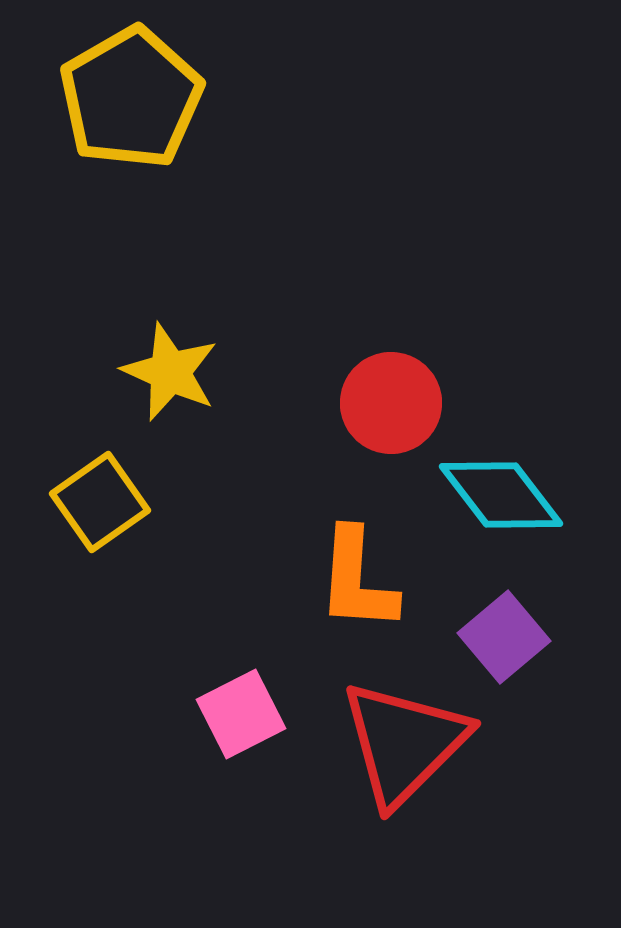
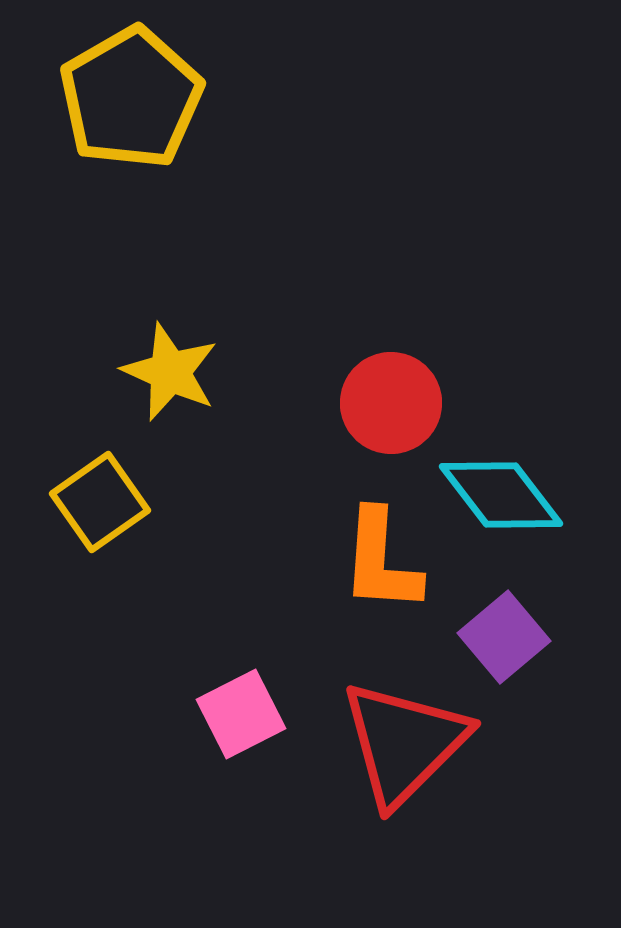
orange L-shape: moved 24 px right, 19 px up
